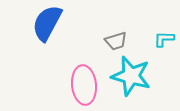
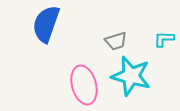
blue semicircle: moved 1 px left, 1 px down; rotated 9 degrees counterclockwise
pink ellipse: rotated 9 degrees counterclockwise
